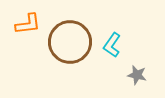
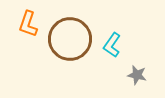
orange L-shape: rotated 116 degrees clockwise
brown circle: moved 3 px up
